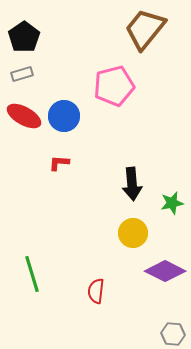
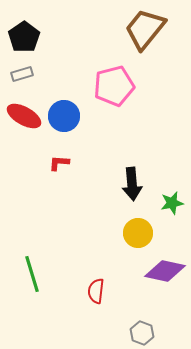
yellow circle: moved 5 px right
purple diamond: rotated 15 degrees counterclockwise
gray hexagon: moved 31 px left, 1 px up; rotated 15 degrees clockwise
